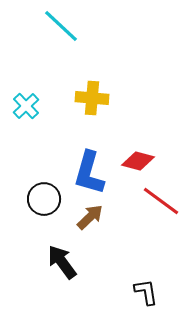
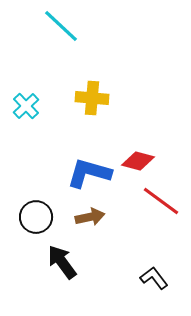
blue L-shape: rotated 90 degrees clockwise
black circle: moved 8 px left, 18 px down
brown arrow: rotated 32 degrees clockwise
black L-shape: moved 8 px right, 14 px up; rotated 28 degrees counterclockwise
